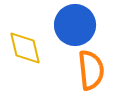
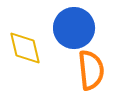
blue circle: moved 1 px left, 3 px down
